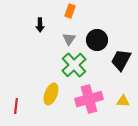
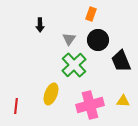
orange rectangle: moved 21 px right, 3 px down
black circle: moved 1 px right
black trapezoid: moved 1 px down; rotated 50 degrees counterclockwise
pink cross: moved 1 px right, 6 px down
